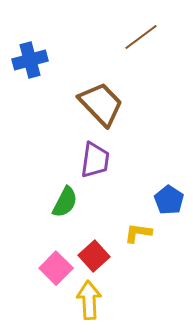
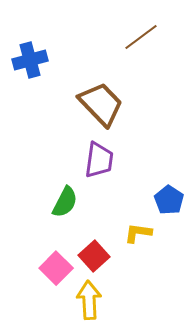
purple trapezoid: moved 4 px right
